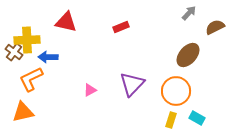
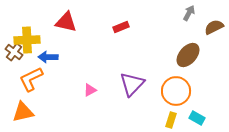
gray arrow: rotated 14 degrees counterclockwise
brown semicircle: moved 1 px left
